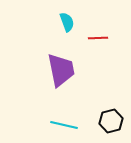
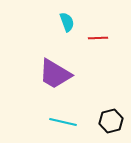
purple trapezoid: moved 6 px left, 4 px down; rotated 132 degrees clockwise
cyan line: moved 1 px left, 3 px up
